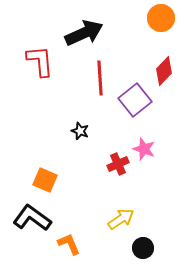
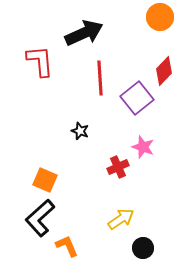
orange circle: moved 1 px left, 1 px up
purple square: moved 2 px right, 2 px up
pink star: moved 1 px left, 2 px up
red cross: moved 3 px down
black L-shape: moved 8 px right; rotated 78 degrees counterclockwise
orange L-shape: moved 2 px left, 2 px down
